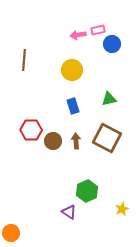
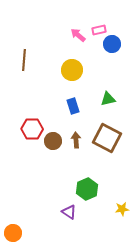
pink rectangle: moved 1 px right
pink arrow: rotated 49 degrees clockwise
green triangle: moved 1 px left
red hexagon: moved 1 px right, 1 px up
brown arrow: moved 1 px up
green hexagon: moved 2 px up
yellow star: rotated 16 degrees clockwise
orange circle: moved 2 px right
